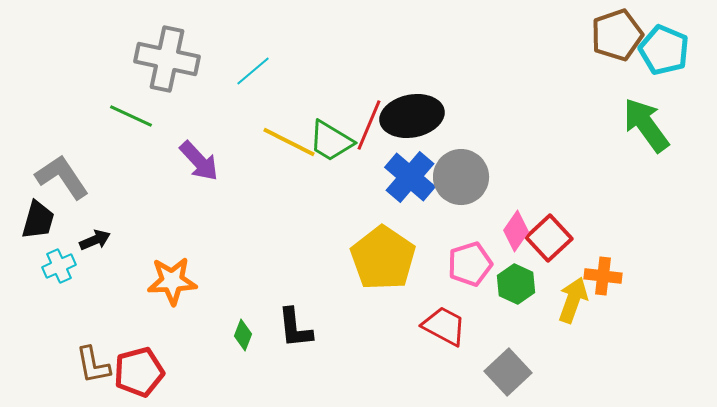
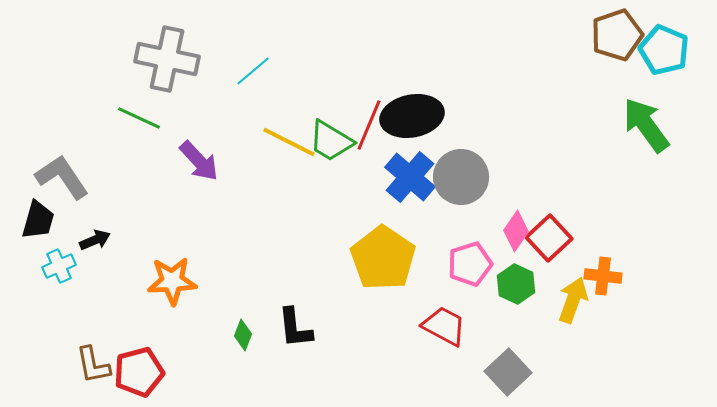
green line: moved 8 px right, 2 px down
